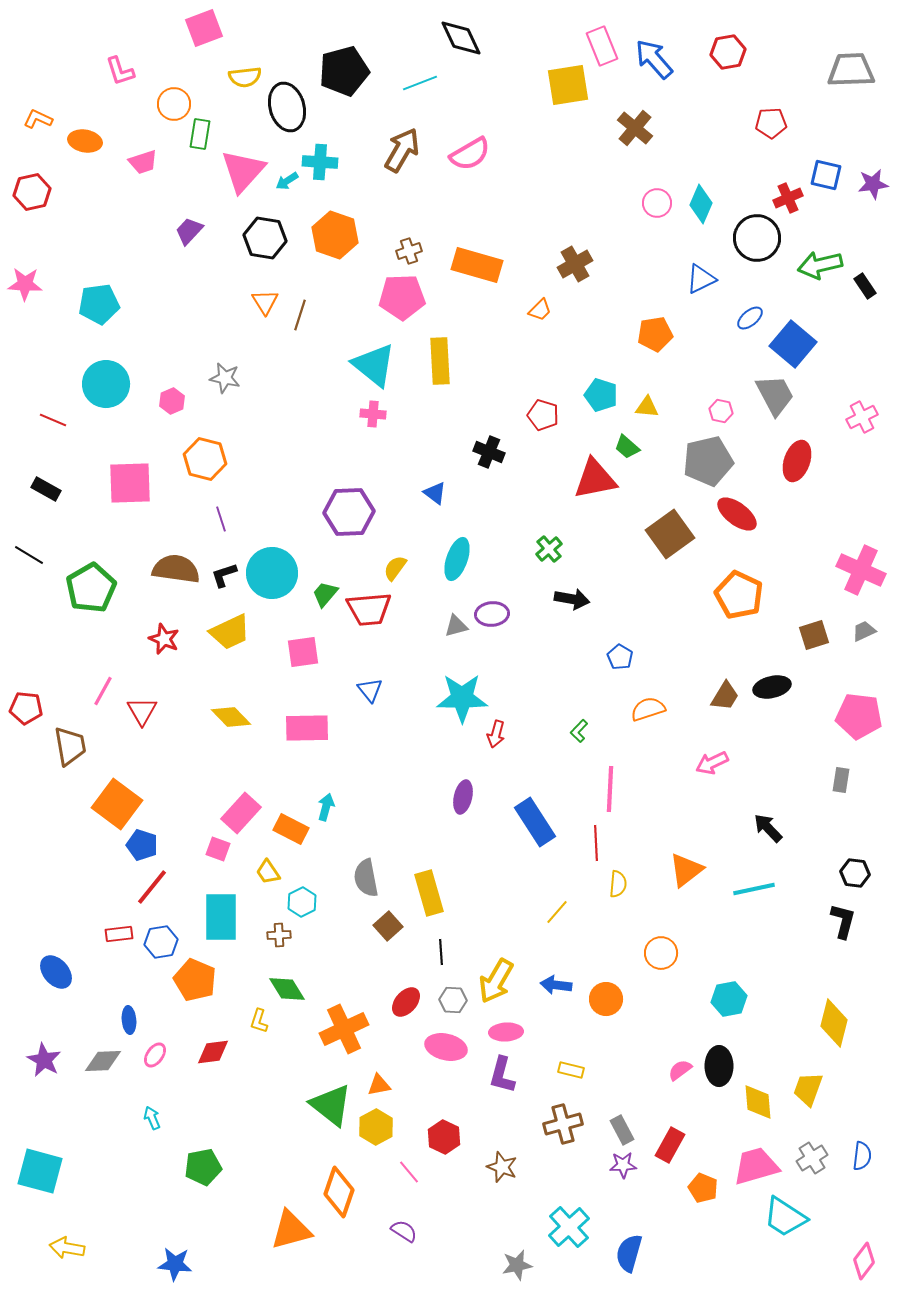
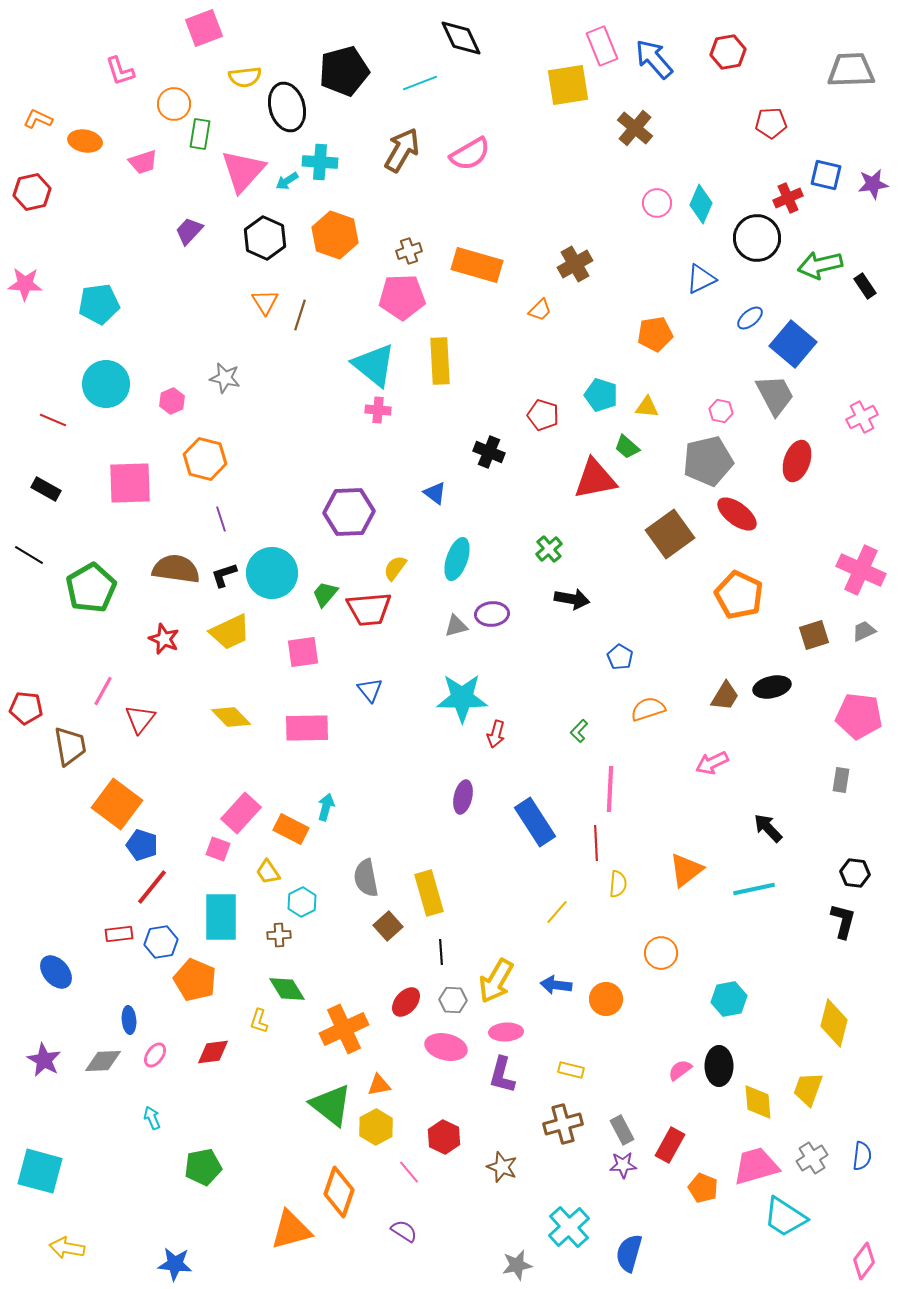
black hexagon at (265, 238): rotated 15 degrees clockwise
pink cross at (373, 414): moved 5 px right, 4 px up
red triangle at (142, 711): moved 2 px left, 8 px down; rotated 8 degrees clockwise
